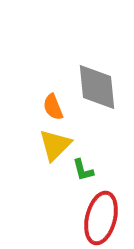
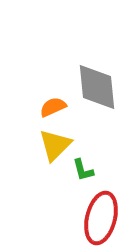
orange semicircle: rotated 88 degrees clockwise
